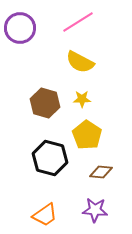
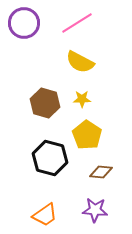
pink line: moved 1 px left, 1 px down
purple circle: moved 4 px right, 5 px up
